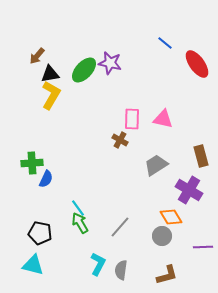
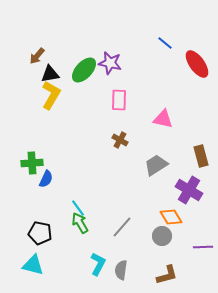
pink rectangle: moved 13 px left, 19 px up
gray line: moved 2 px right
